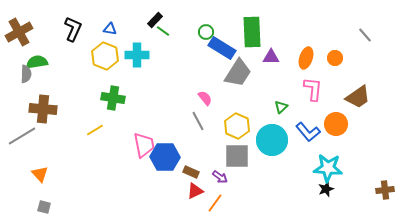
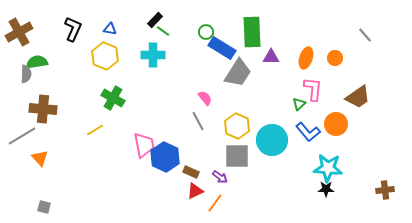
cyan cross at (137, 55): moved 16 px right
green cross at (113, 98): rotated 20 degrees clockwise
green triangle at (281, 107): moved 18 px right, 3 px up
blue hexagon at (165, 157): rotated 24 degrees clockwise
orange triangle at (40, 174): moved 16 px up
black star at (326, 189): rotated 21 degrees clockwise
